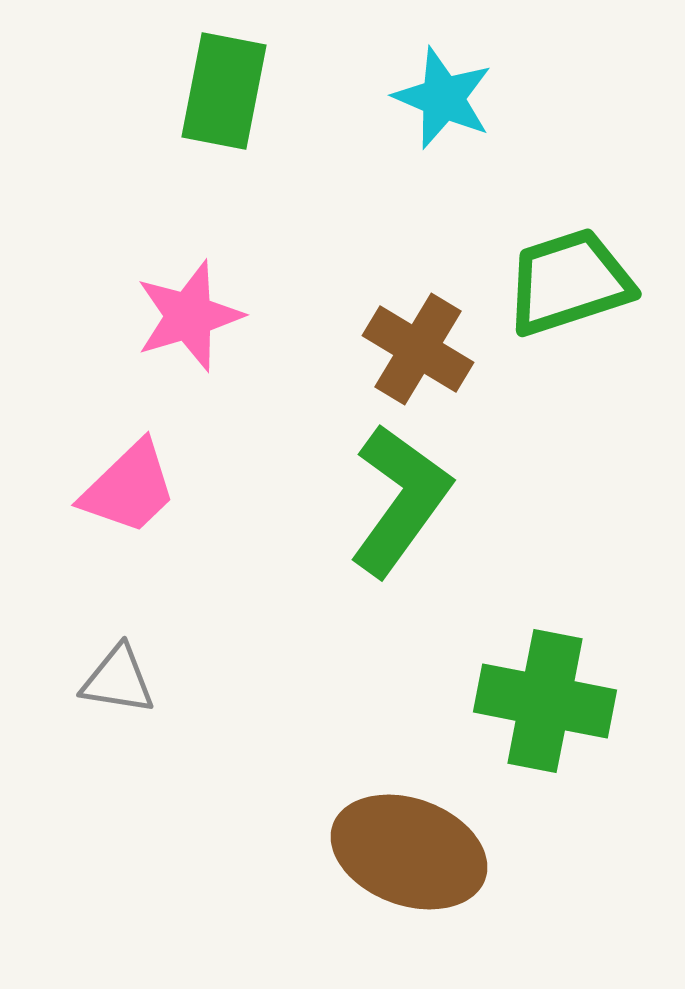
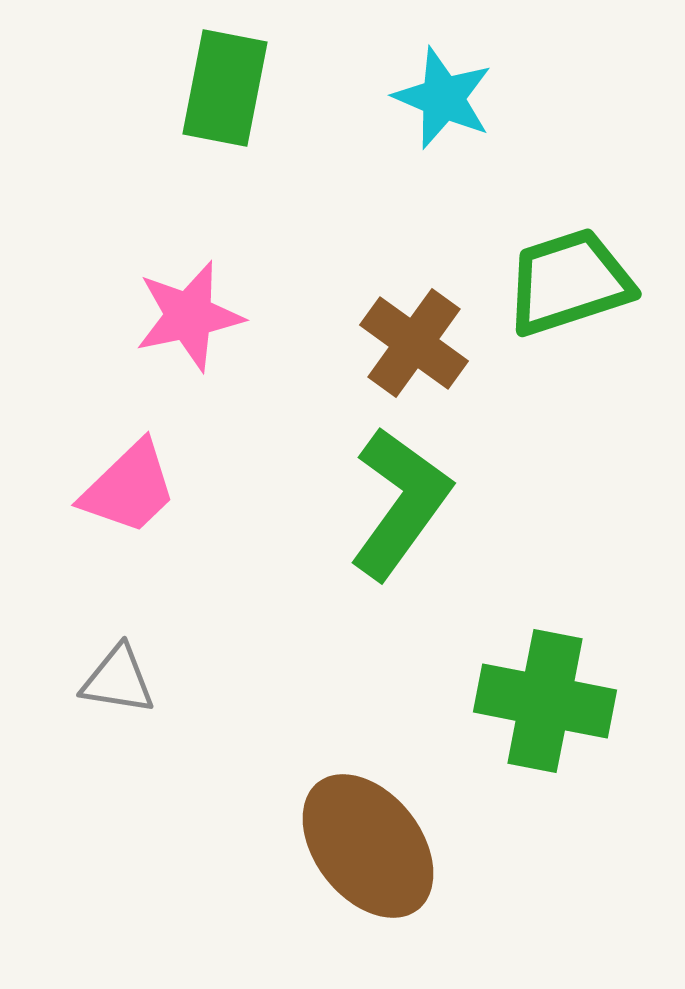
green rectangle: moved 1 px right, 3 px up
pink star: rotated 5 degrees clockwise
brown cross: moved 4 px left, 6 px up; rotated 5 degrees clockwise
green L-shape: moved 3 px down
brown ellipse: moved 41 px left, 6 px up; rotated 32 degrees clockwise
